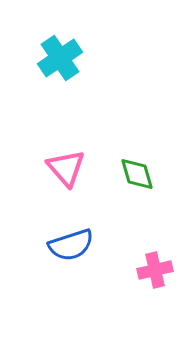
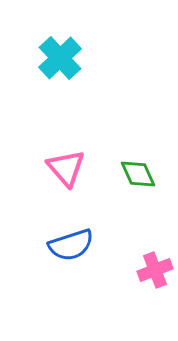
cyan cross: rotated 9 degrees counterclockwise
green diamond: moved 1 px right; rotated 9 degrees counterclockwise
pink cross: rotated 8 degrees counterclockwise
